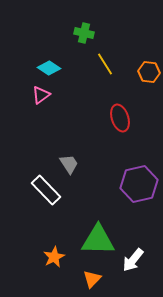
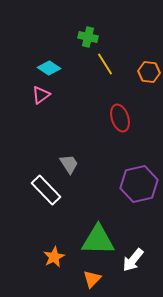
green cross: moved 4 px right, 4 px down
